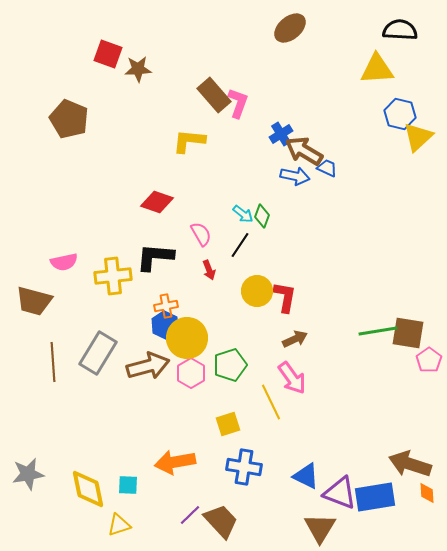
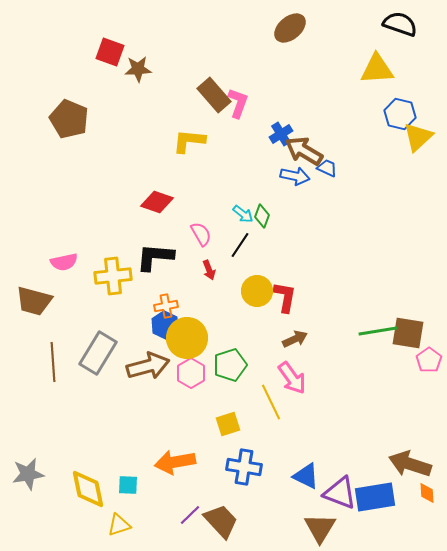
black semicircle at (400, 30): moved 6 px up; rotated 16 degrees clockwise
red square at (108, 54): moved 2 px right, 2 px up
